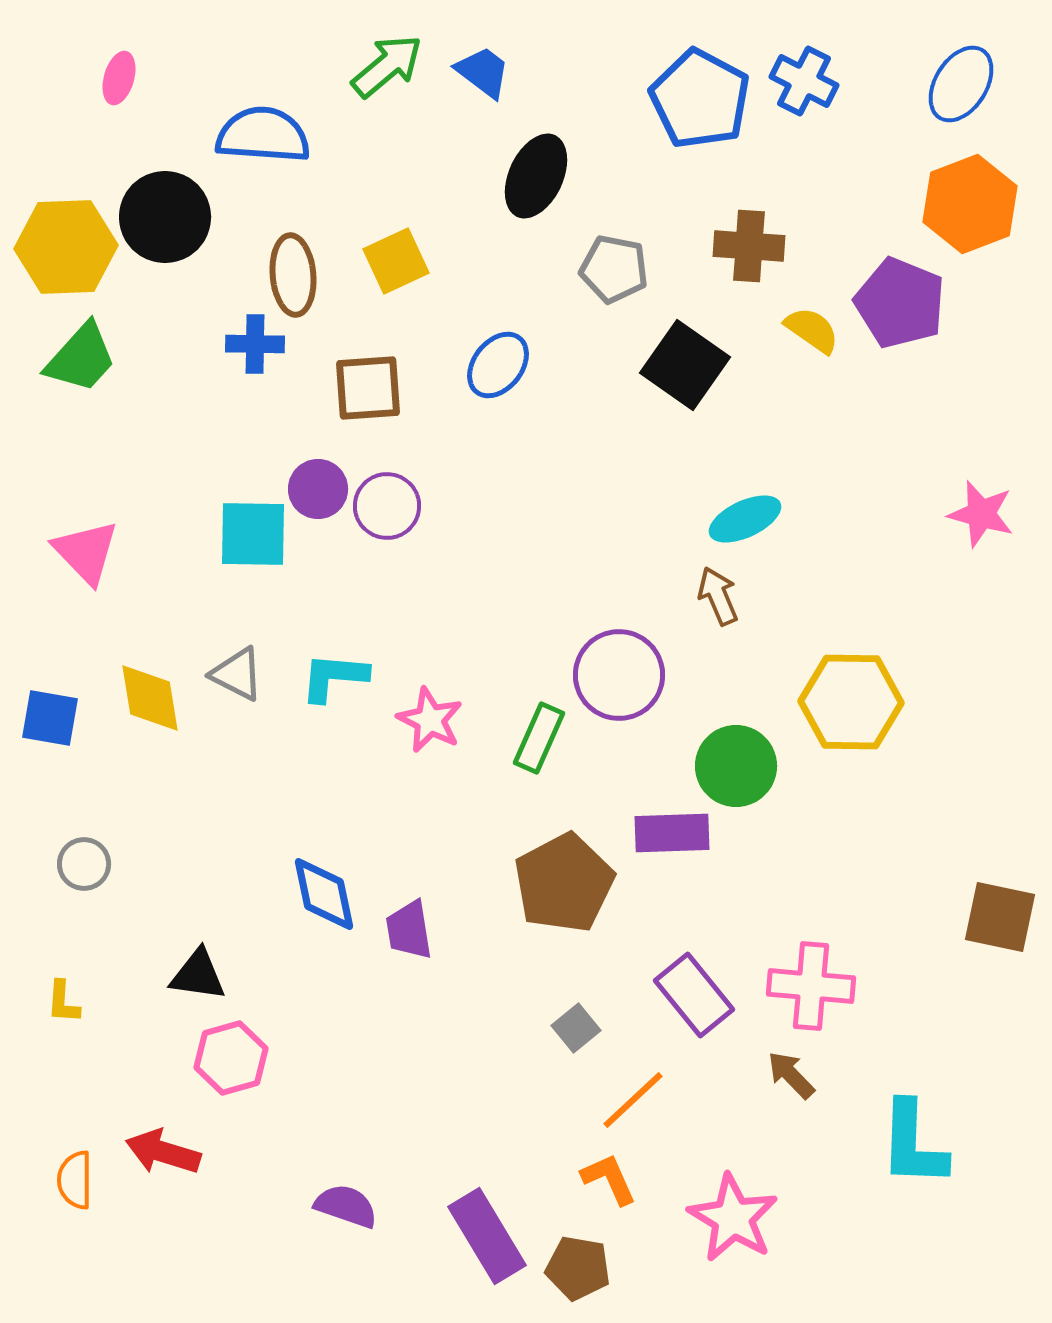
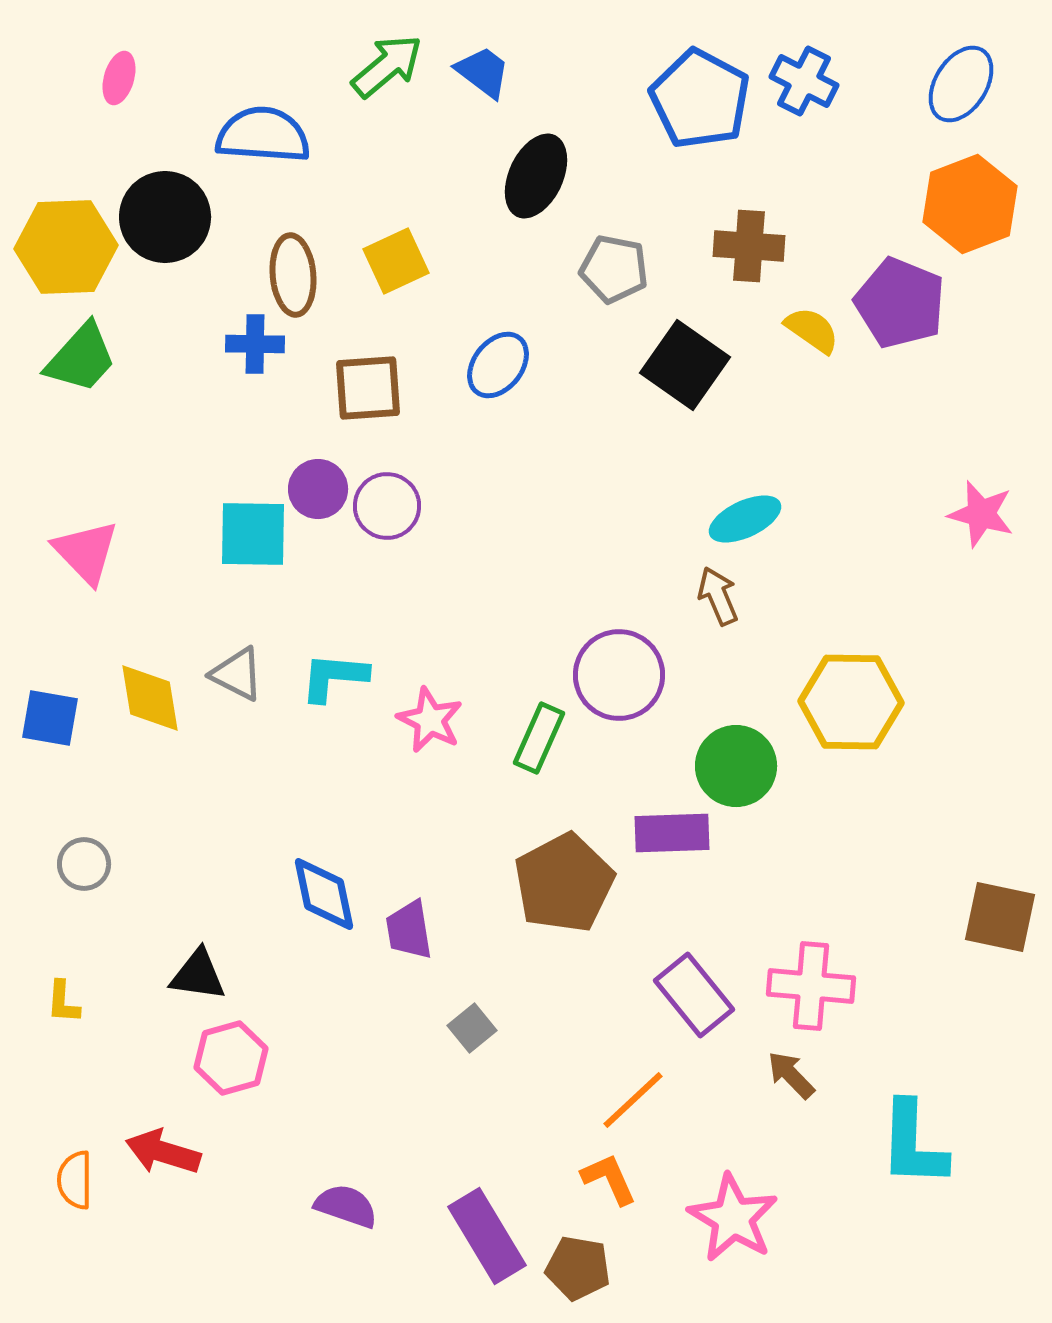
gray square at (576, 1028): moved 104 px left
